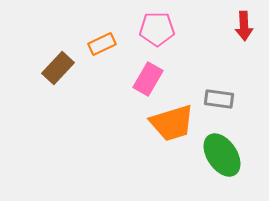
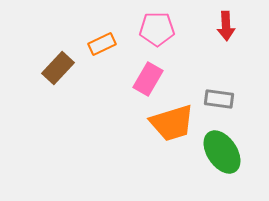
red arrow: moved 18 px left
green ellipse: moved 3 px up
